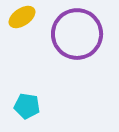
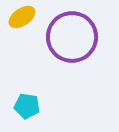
purple circle: moved 5 px left, 3 px down
